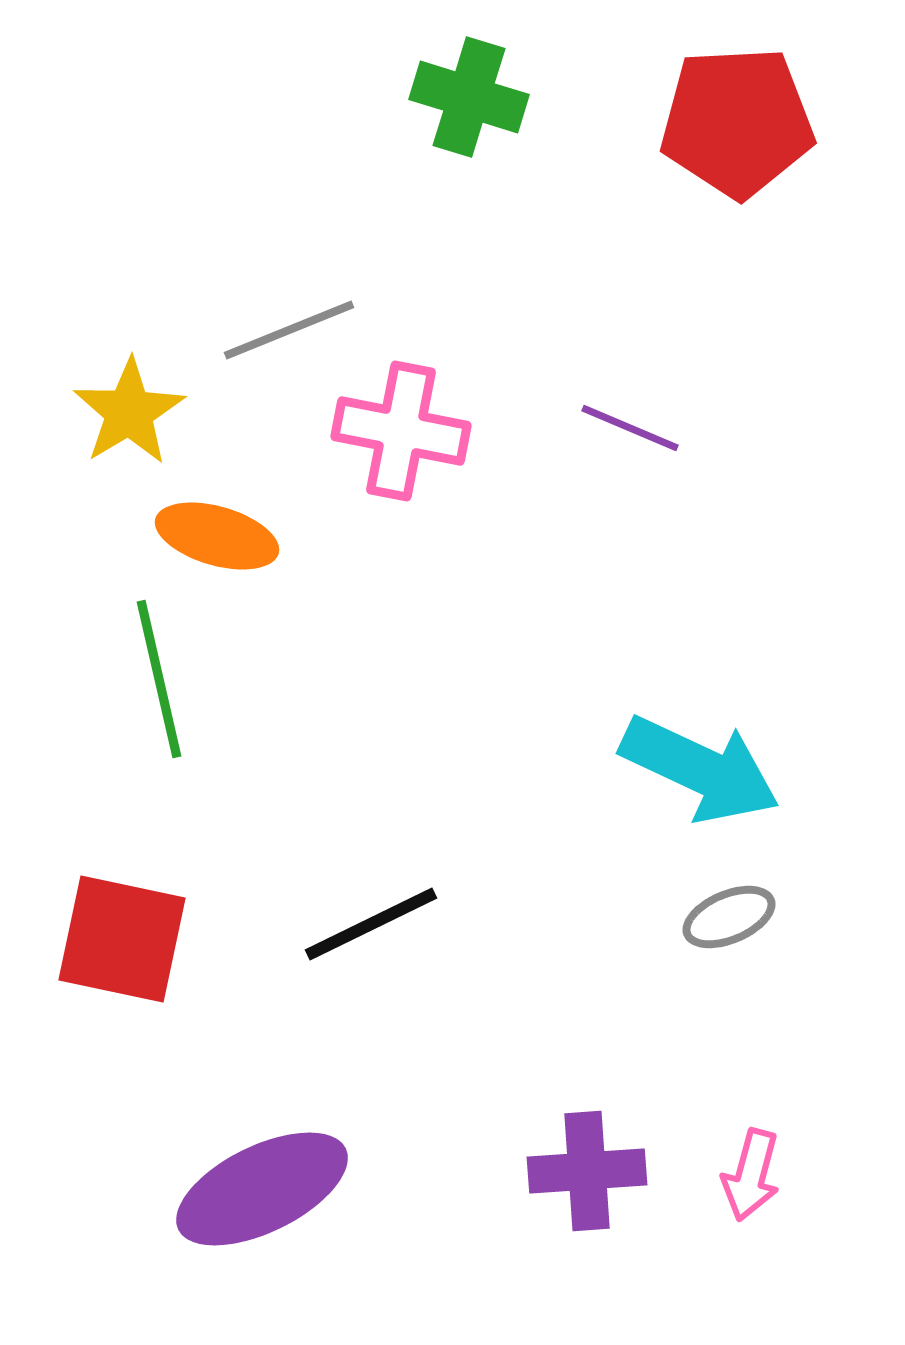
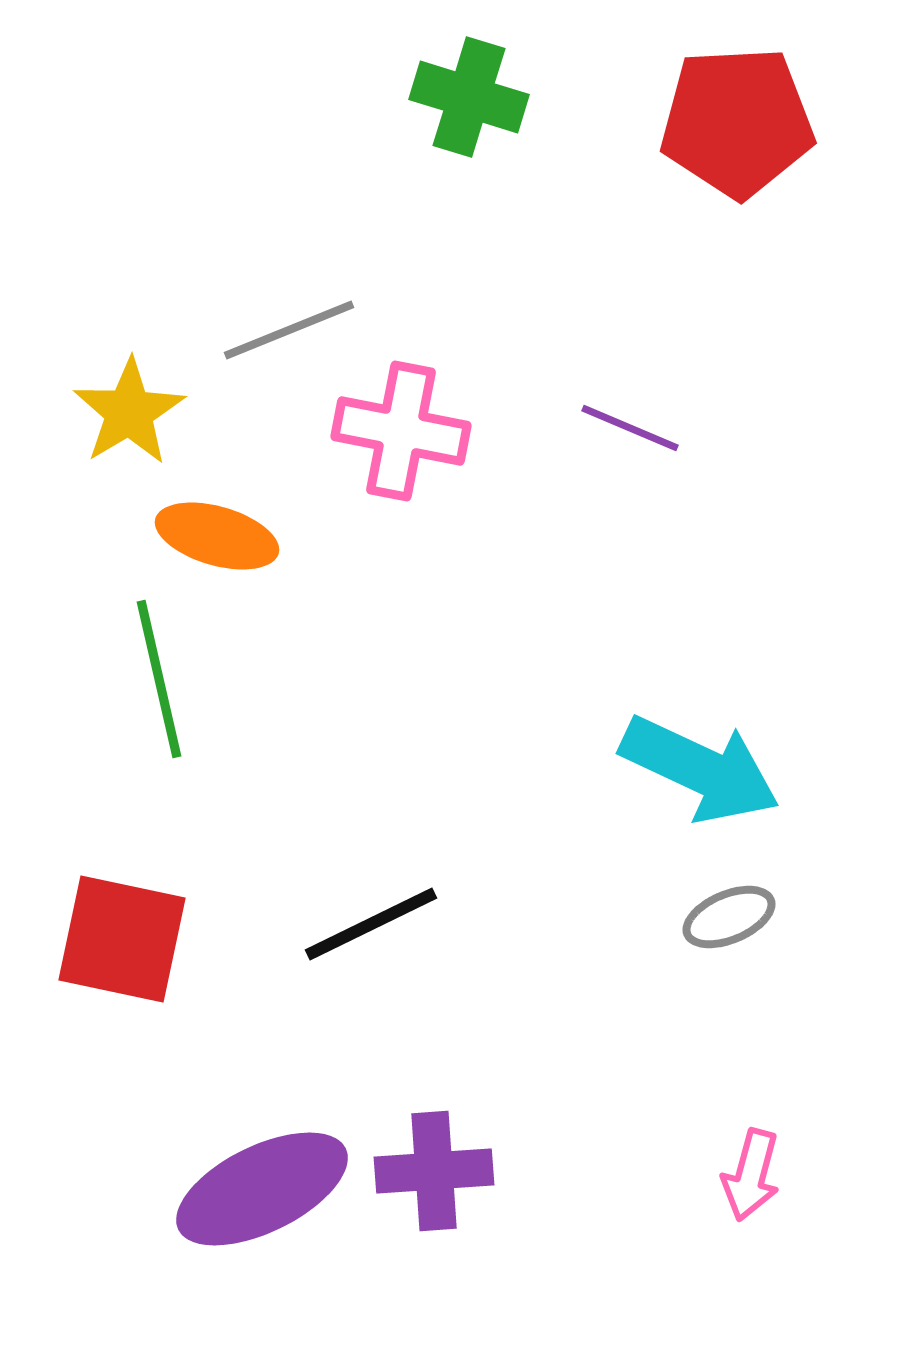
purple cross: moved 153 px left
